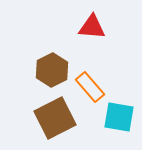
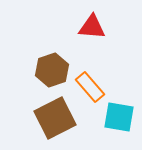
brown hexagon: rotated 8 degrees clockwise
